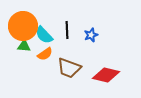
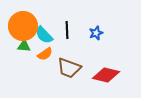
blue star: moved 5 px right, 2 px up
